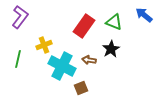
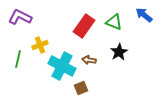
purple L-shape: rotated 100 degrees counterclockwise
yellow cross: moved 4 px left
black star: moved 8 px right, 3 px down
